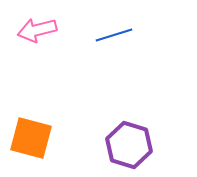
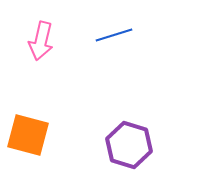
pink arrow: moved 4 px right, 11 px down; rotated 63 degrees counterclockwise
orange square: moved 3 px left, 3 px up
